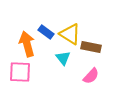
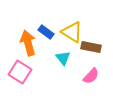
yellow triangle: moved 2 px right, 2 px up
orange arrow: moved 1 px right, 1 px up
pink square: rotated 30 degrees clockwise
